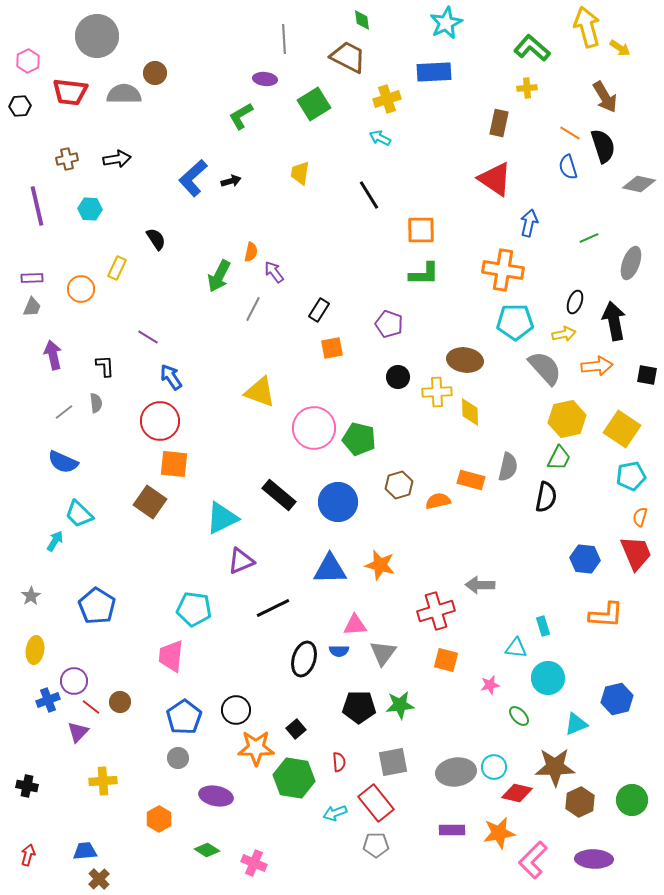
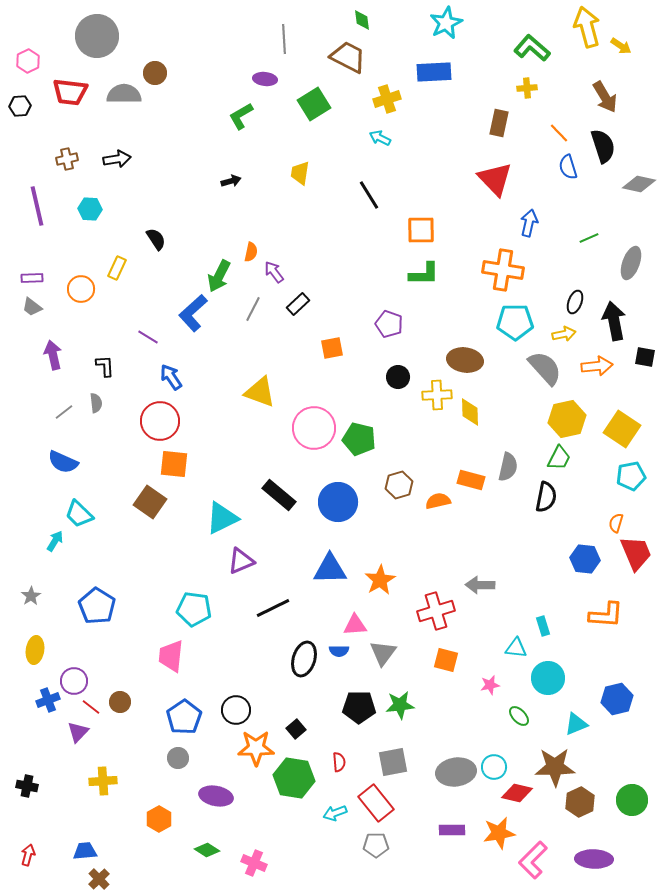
yellow arrow at (620, 48): moved 1 px right, 2 px up
orange line at (570, 133): moved 11 px left; rotated 15 degrees clockwise
blue L-shape at (193, 178): moved 135 px down
red triangle at (495, 179): rotated 12 degrees clockwise
gray trapezoid at (32, 307): rotated 105 degrees clockwise
black rectangle at (319, 310): moved 21 px left, 6 px up; rotated 15 degrees clockwise
black square at (647, 375): moved 2 px left, 18 px up
yellow cross at (437, 392): moved 3 px down
orange semicircle at (640, 517): moved 24 px left, 6 px down
orange star at (380, 565): moved 15 px down; rotated 28 degrees clockwise
